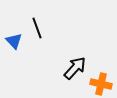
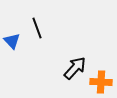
blue triangle: moved 2 px left
orange cross: moved 2 px up; rotated 10 degrees counterclockwise
